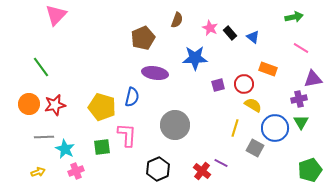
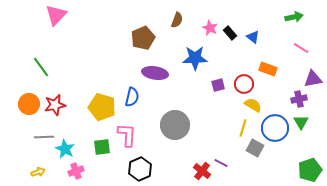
yellow line: moved 8 px right
black hexagon: moved 18 px left
